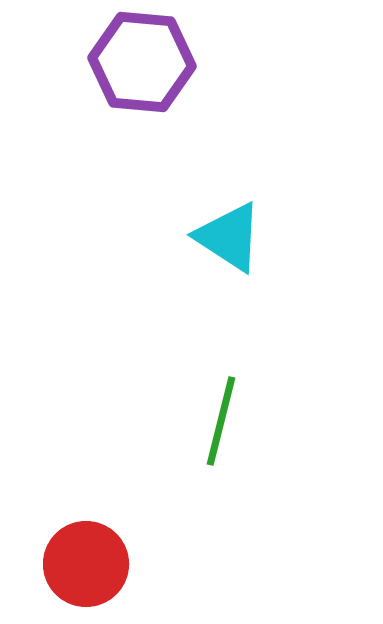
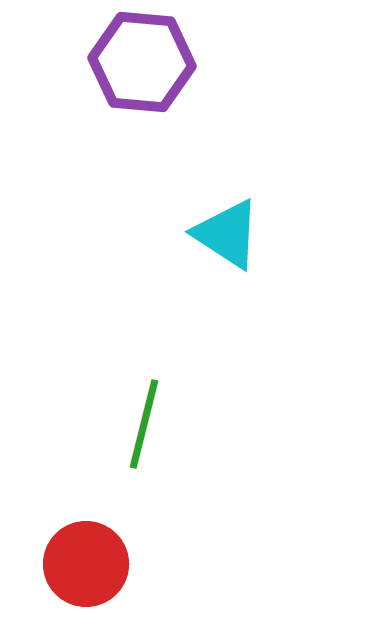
cyan triangle: moved 2 px left, 3 px up
green line: moved 77 px left, 3 px down
